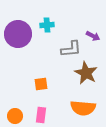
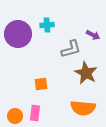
purple arrow: moved 1 px up
gray L-shape: rotated 10 degrees counterclockwise
pink rectangle: moved 6 px left, 2 px up
